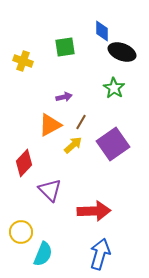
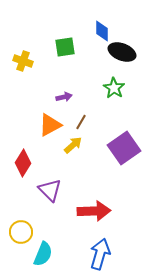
purple square: moved 11 px right, 4 px down
red diamond: moved 1 px left; rotated 12 degrees counterclockwise
